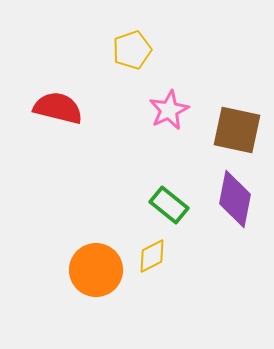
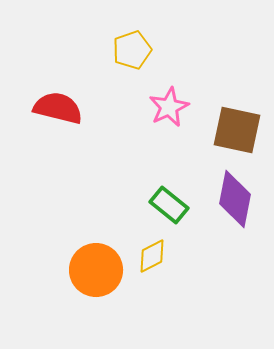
pink star: moved 3 px up
